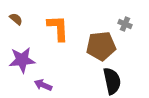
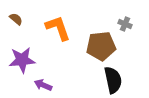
orange L-shape: rotated 16 degrees counterclockwise
black semicircle: moved 1 px right, 1 px up
